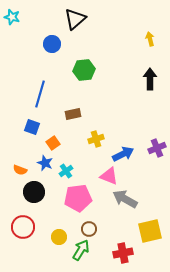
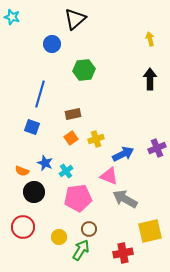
orange square: moved 18 px right, 5 px up
orange semicircle: moved 2 px right, 1 px down
